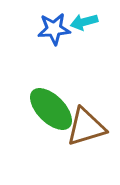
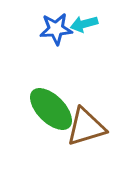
cyan arrow: moved 2 px down
blue star: moved 2 px right
